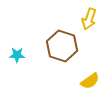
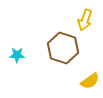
yellow arrow: moved 4 px left, 1 px down
brown hexagon: moved 1 px right, 2 px down
